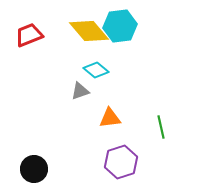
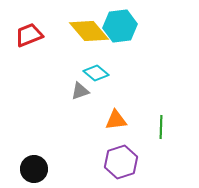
cyan diamond: moved 3 px down
orange triangle: moved 6 px right, 2 px down
green line: rotated 15 degrees clockwise
